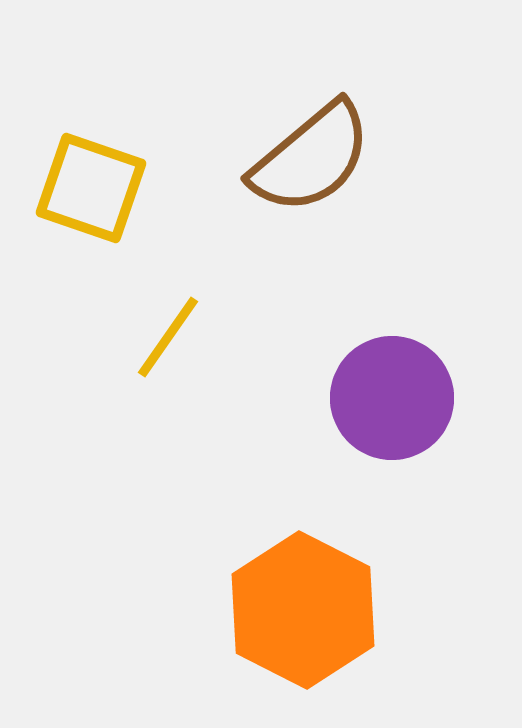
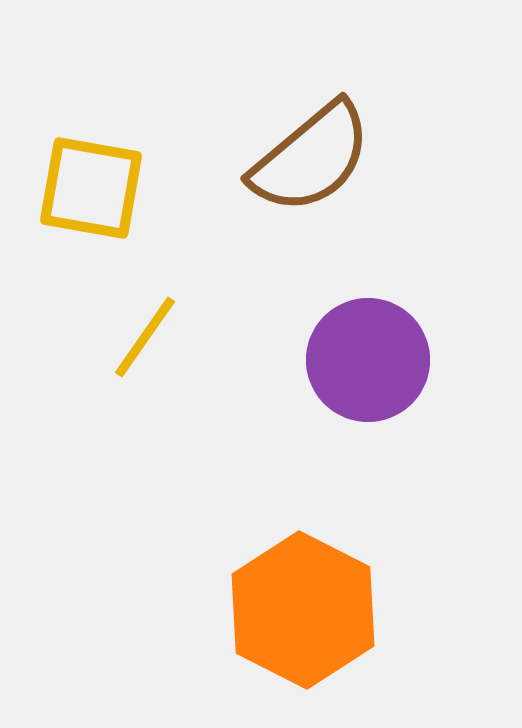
yellow square: rotated 9 degrees counterclockwise
yellow line: moved 23 px left
purple circle: moved 24 px left, 38 px up
